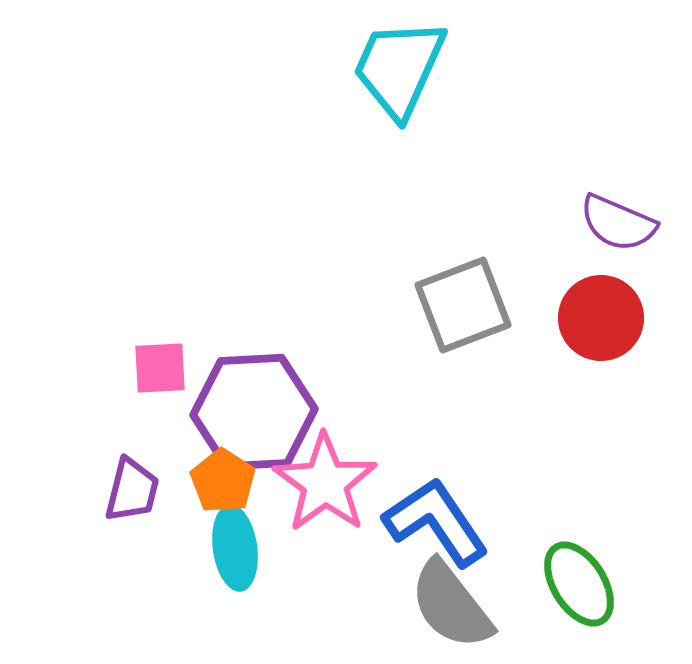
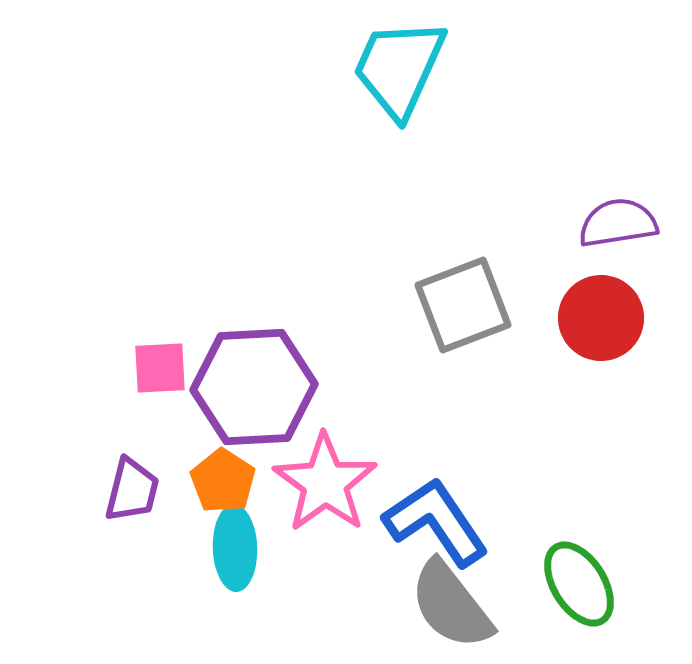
purple semicircle: rotated 148 degrees clockwise
purple hexagon: moved 25 px up
cyan ellipse: rotated 6 degrees clockwise
